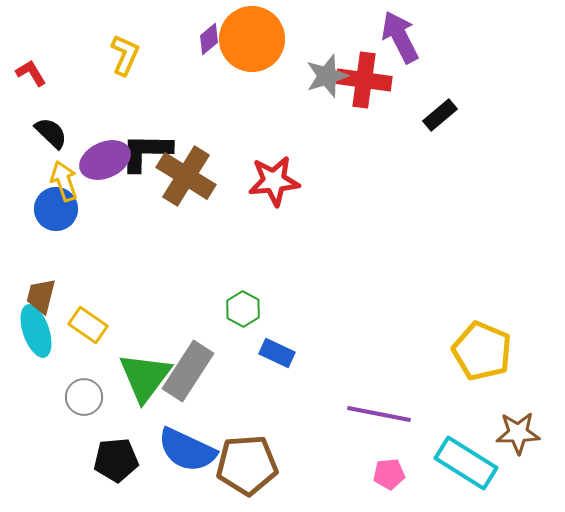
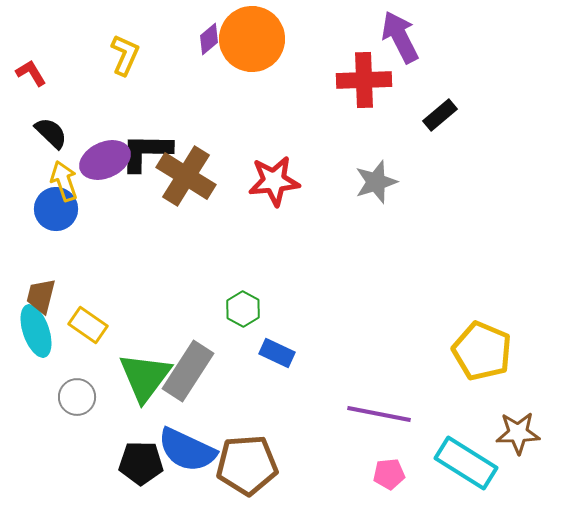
gray star: moved 49 px right, 106 px down
red cross: rotated 10 degrees counterclockwise
gray circle: moved 7 px left
black pentagon: moved 25 px right, 3 px down; rotated 6 degrees clockwise
